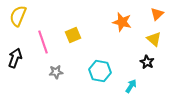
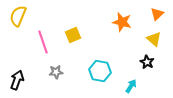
black arrow: moved 2 px right, 22 px down
